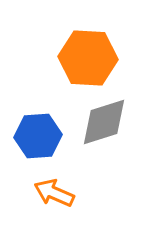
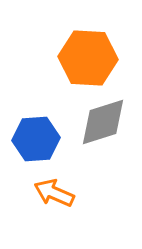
gray diamond: moved 1 px left
blue hexagon: moved 2 px left, 3 px down
